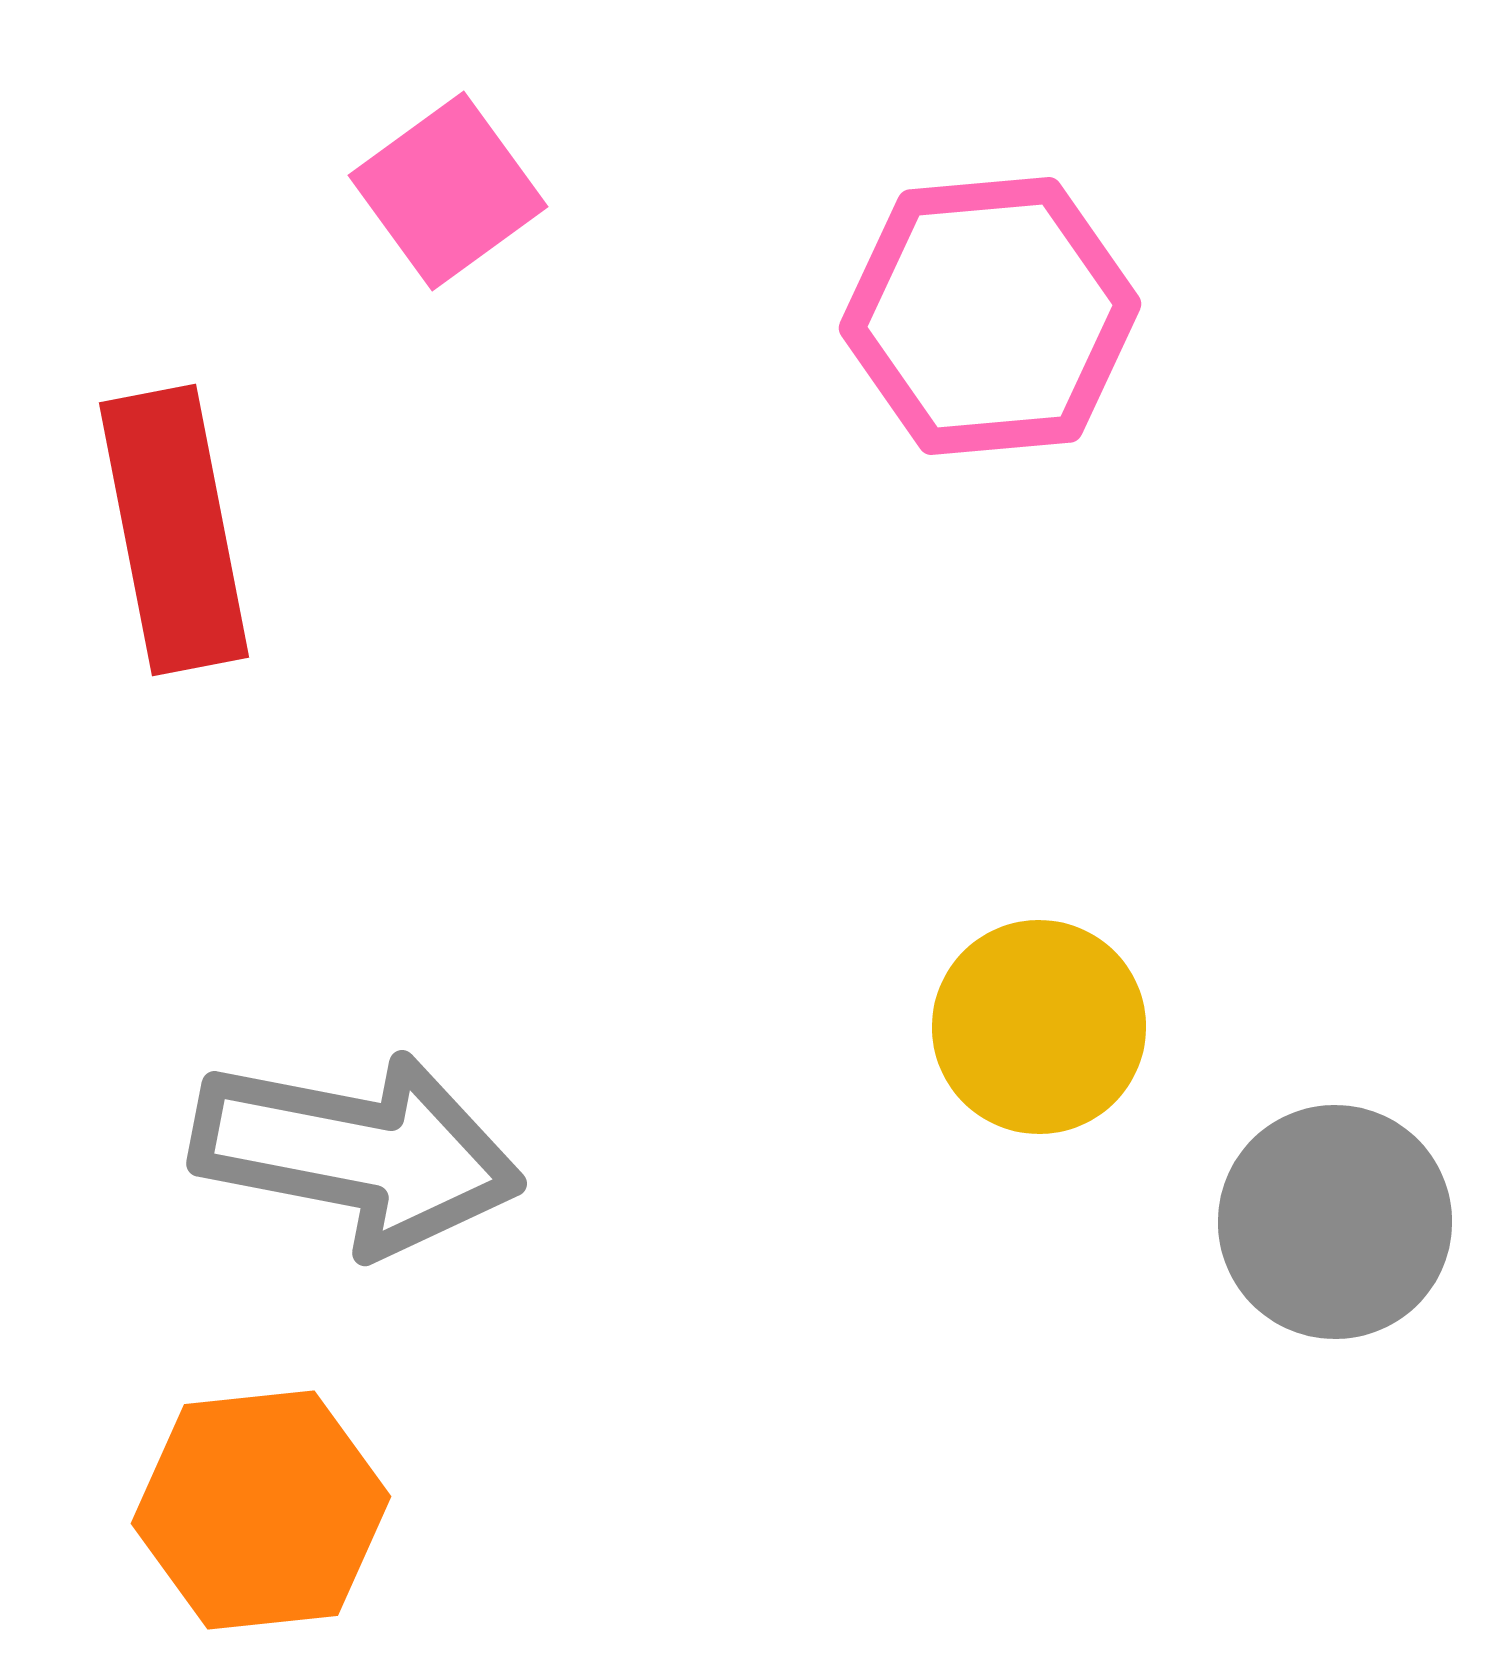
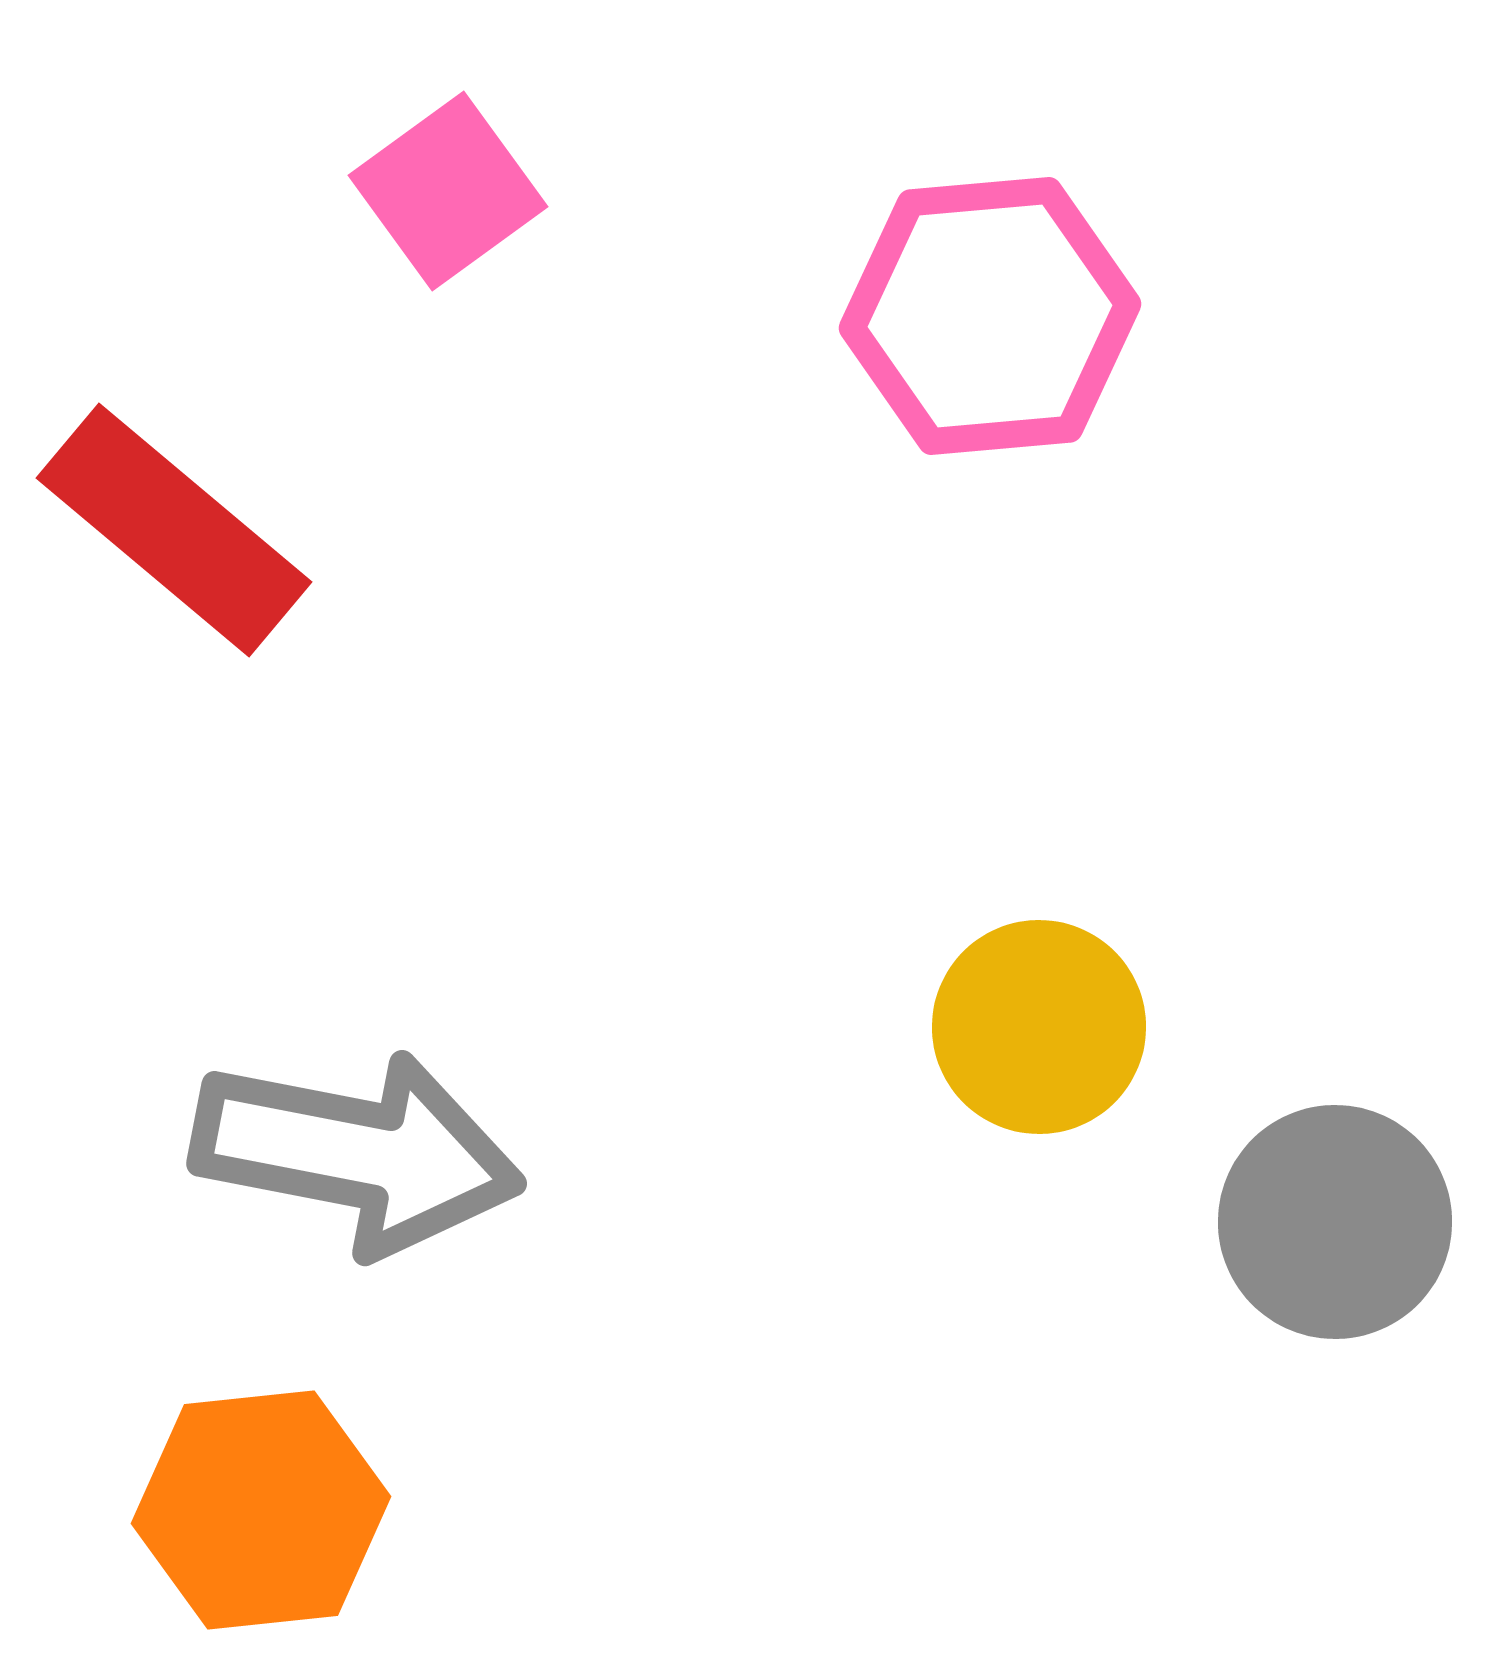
red rectangle: rotated 39 degrees counterclockwise
